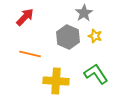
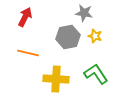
gray star: rotated 30 degrees counterclockwise
red arrow: rotated 18 degrees counterclockwise
gray hexagon: rotated 25 degrees clockwise
orange line: moved 2 px left, 1 px up
yellow cross: moved 2 px up
